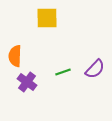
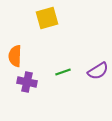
yellow square: rotated 15 degrees counterclockwise
purple semicircle: moved 3 px right, 2 px down; rotated 15 degrees clockwise
purple cross: rotated 24 degrees counterclockwise
